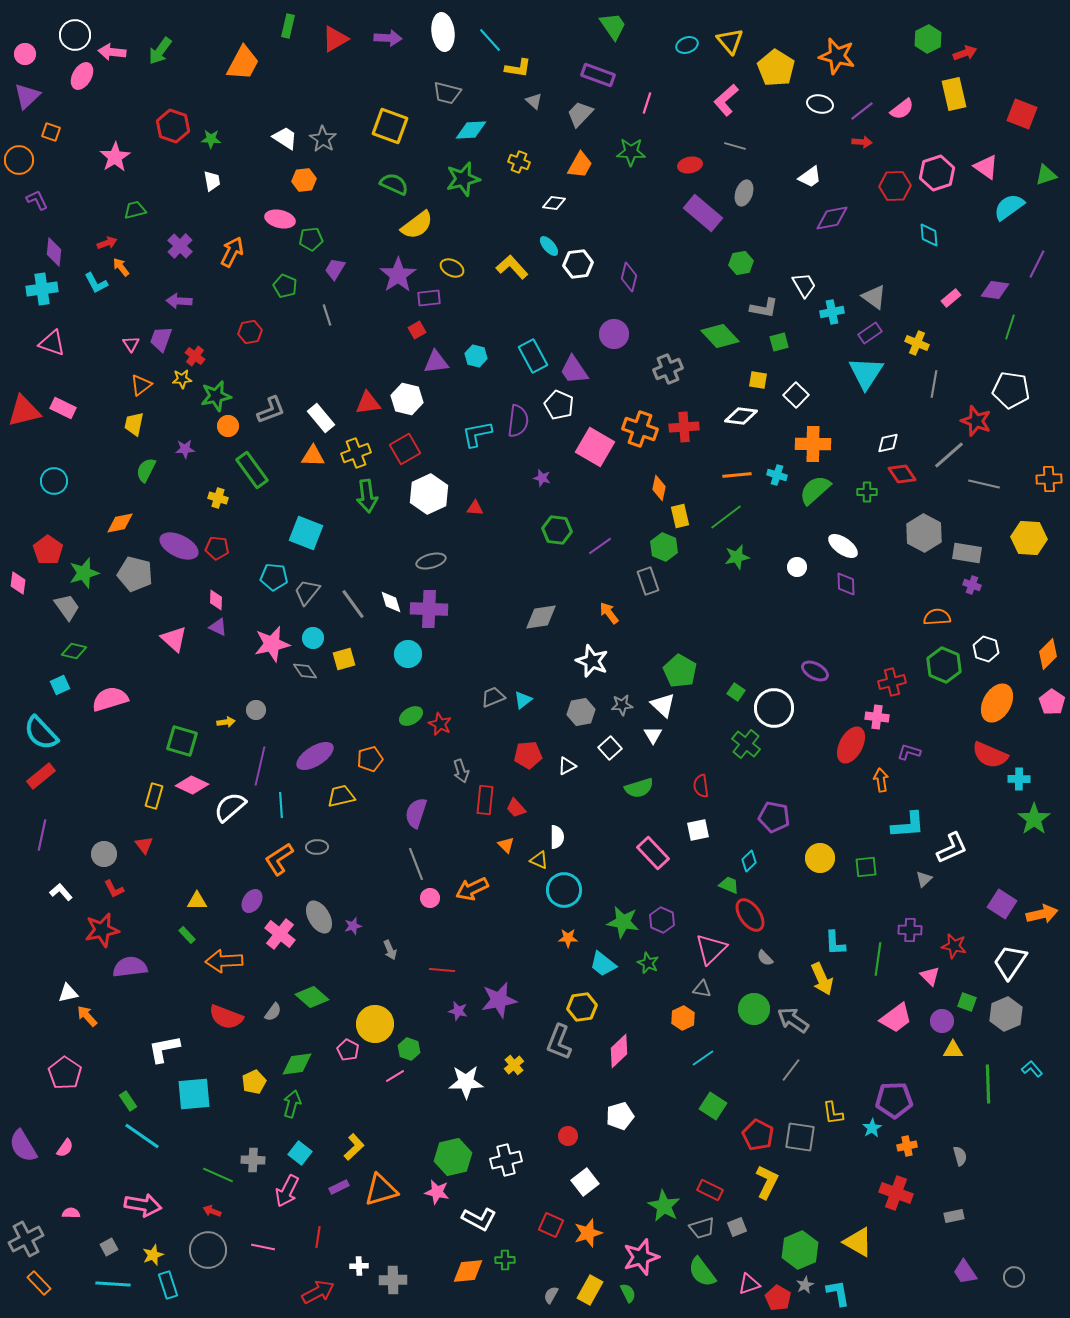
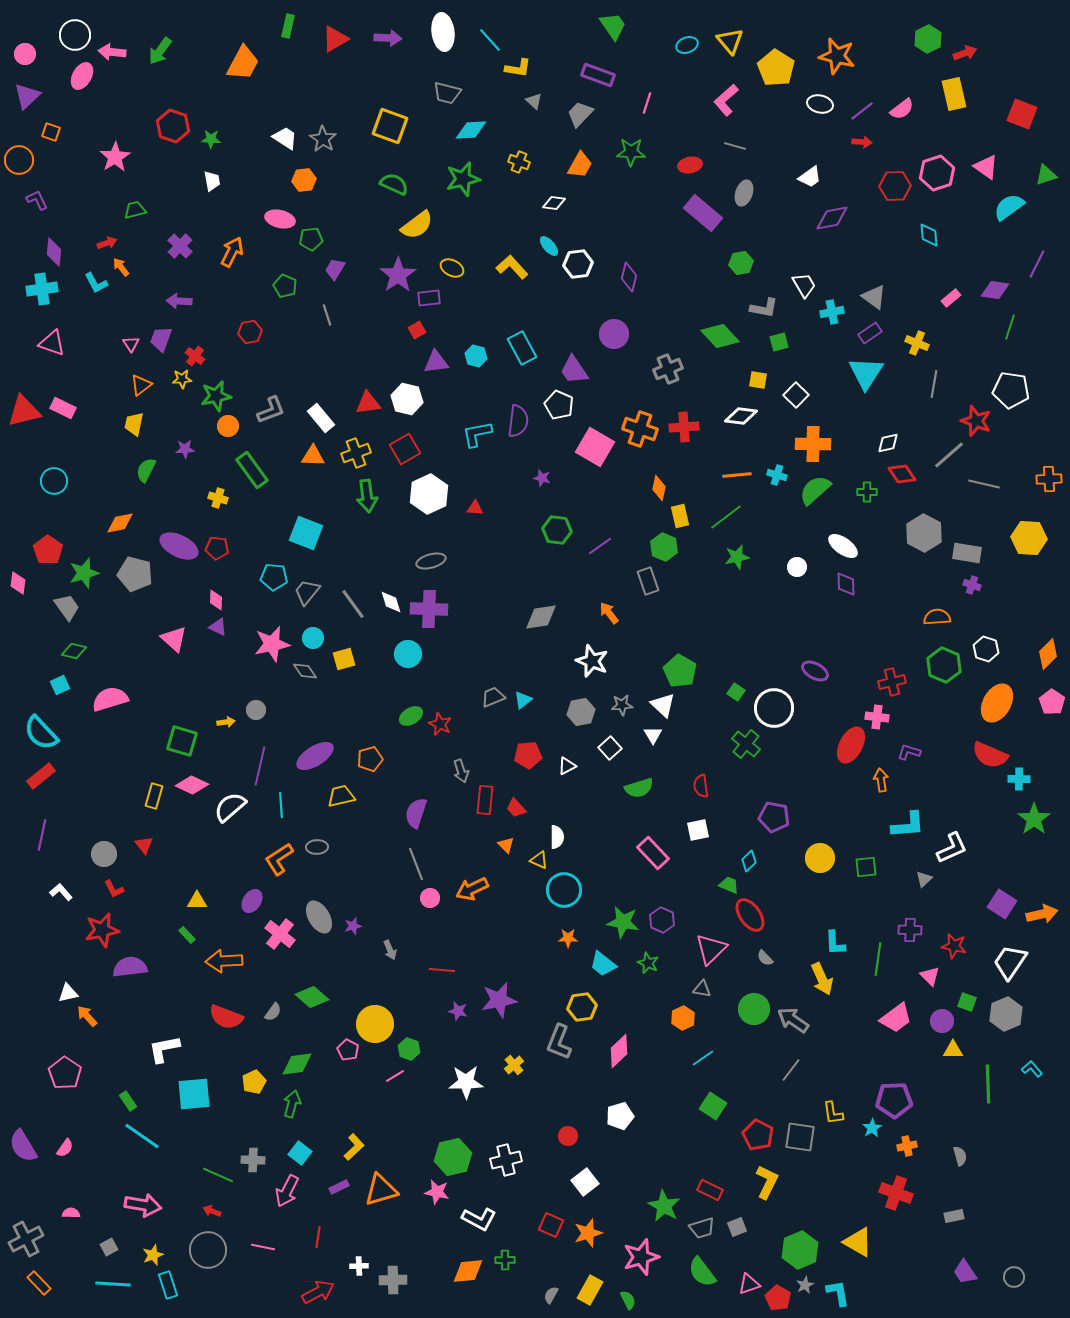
cyan rectangle at (533, 356): moved 11 px left, 8 px up
green semicircle at (628, 1293): moved 7 px down
